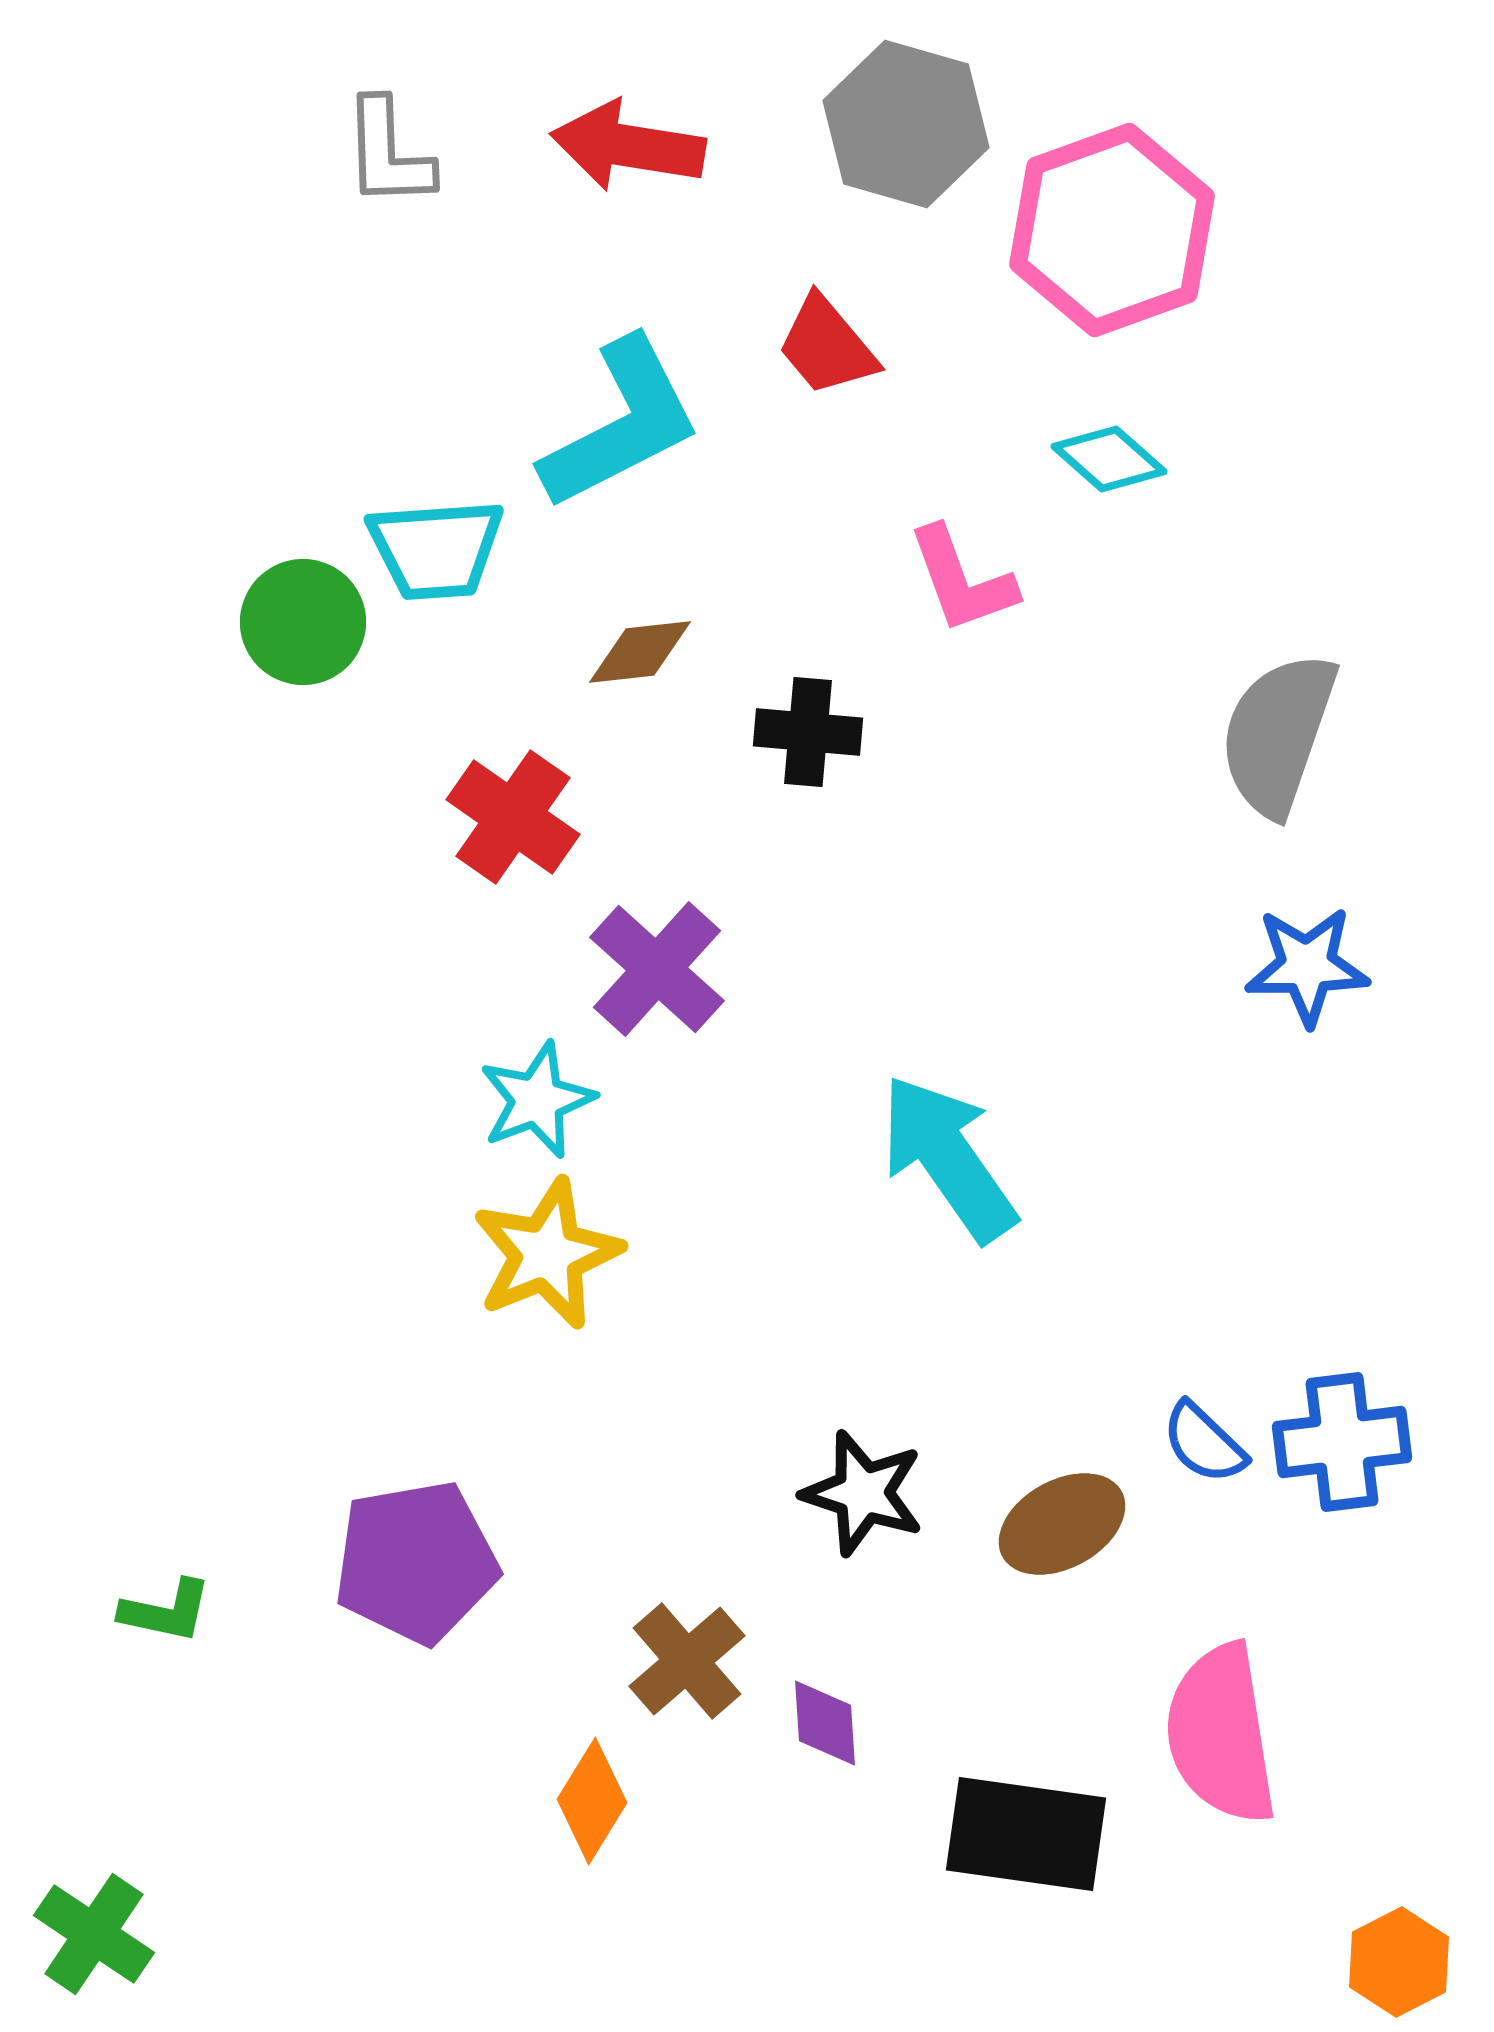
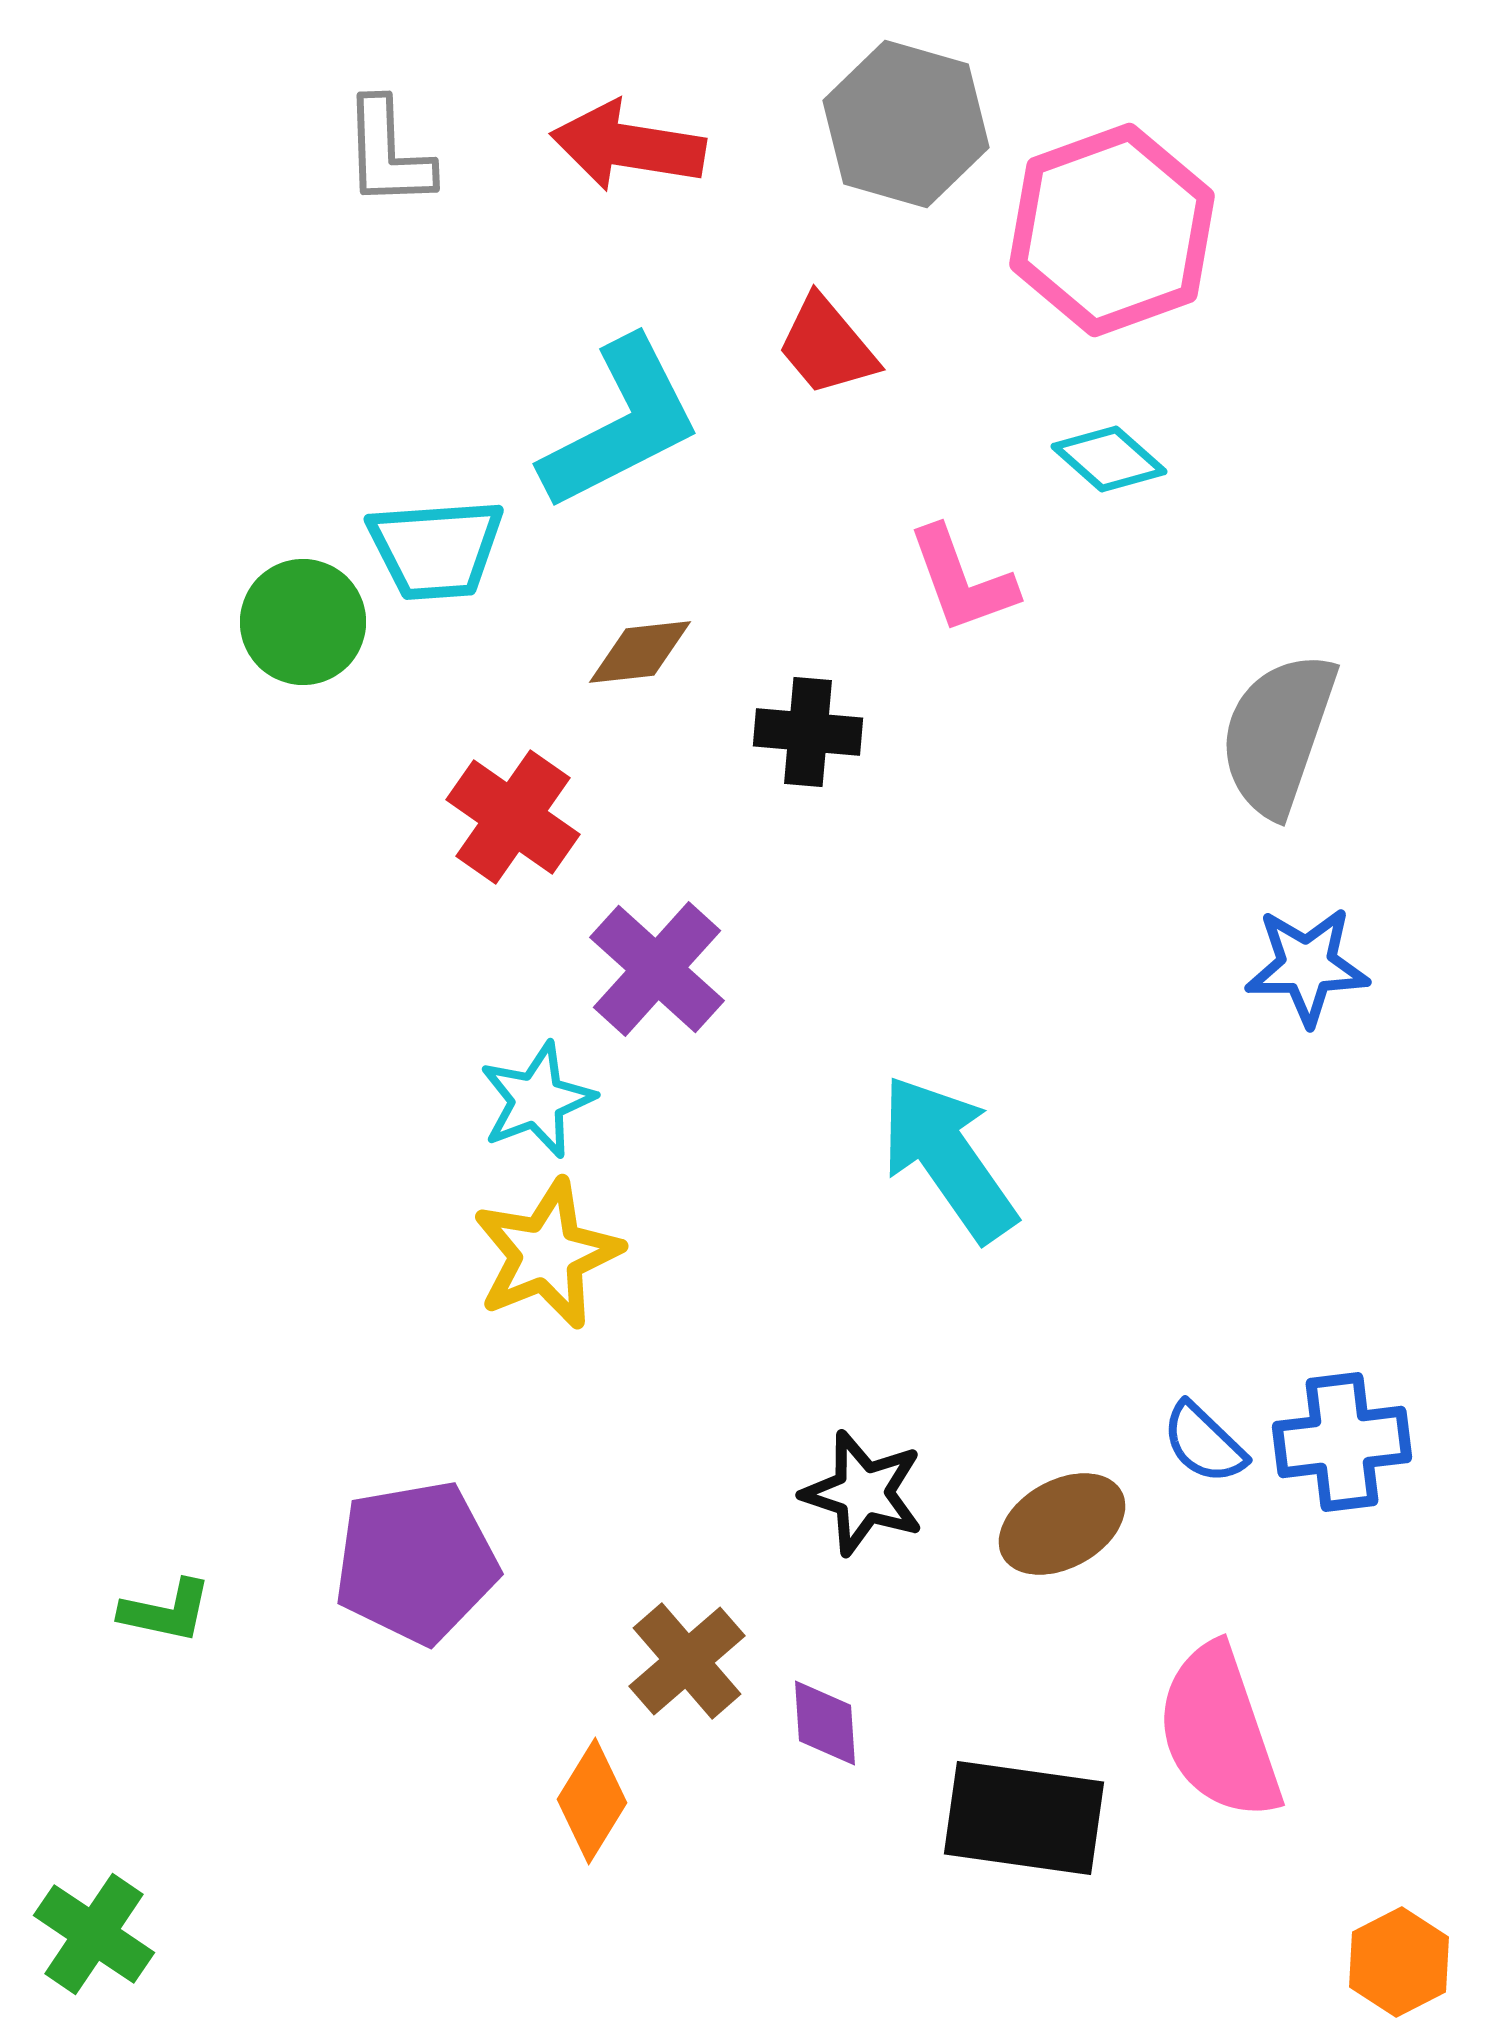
pink semicircle: moved 2 px left, 2 px up; rotated 10 degrees counterclockwise
black rectangle: moved 2 px left, 16 px up
